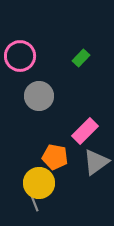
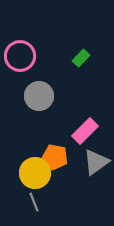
yellow circle: moved 4 px left, 10 px up
